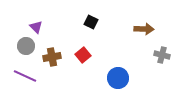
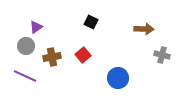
purple triangle: rotated 40 degrees clockwise
